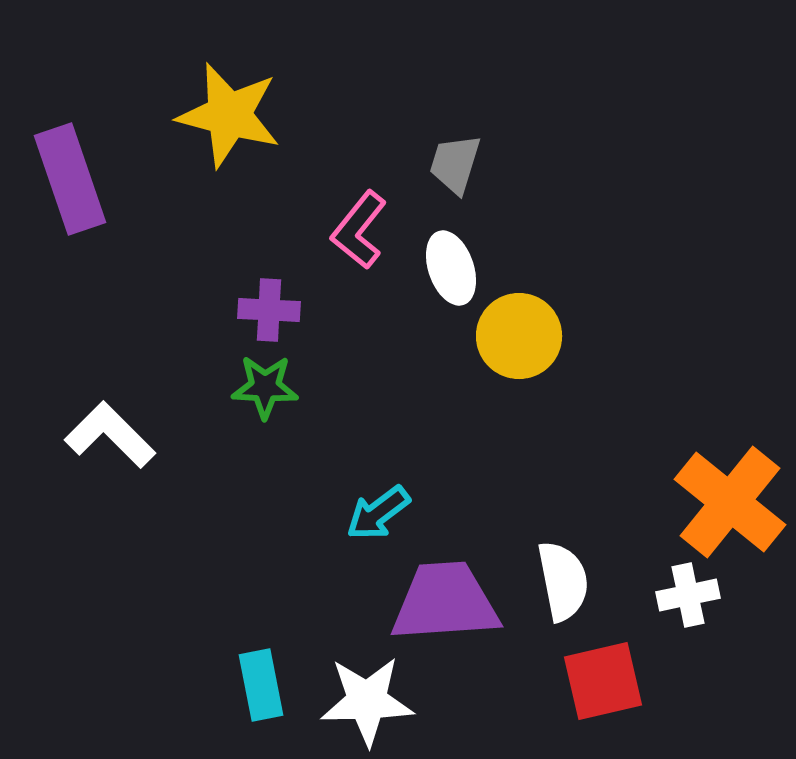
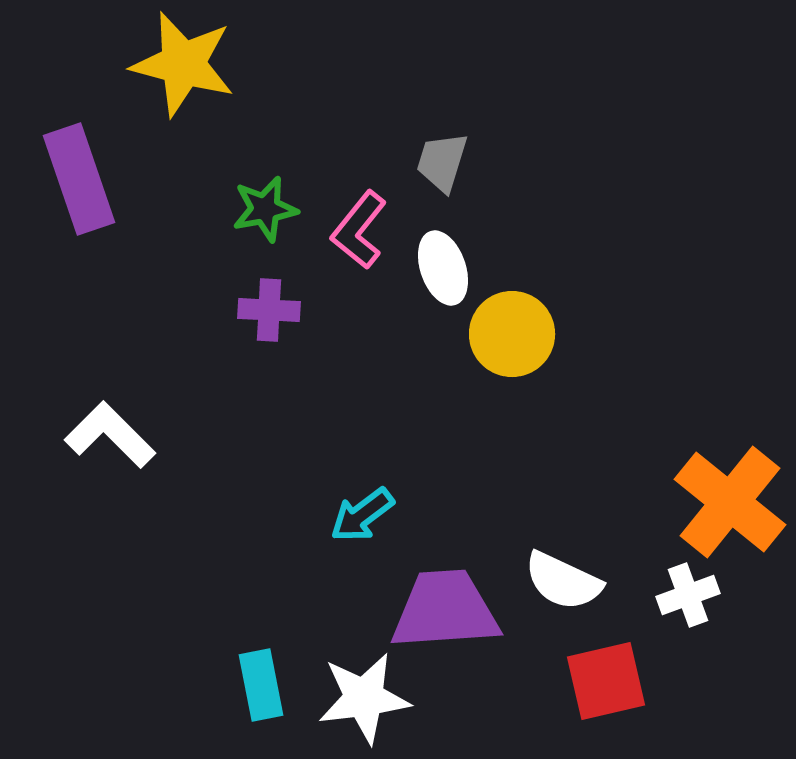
yellow star: moved 46 px left, 51 px up
gray trapezoid: moved 13 px left, 2 px up
purple rectangle: moved 9 px right
white ellipse: moved 8 px left
yellow circle: moved 7 px left, 2 px up
green star: moved 178 px up; rotated 14 degrees counterclockwise
cyan arrow: moved 16 px left, 2 px down
white semicircle: rotated 126 degrees clockwise
white cross: rotated 8 degrees counterclockwise
purple trapezoid: moved 8 px down
red square: moved 3 px right
white star: moved 3 px left, 3 px up; rotated 6 degrees counterclockwise
